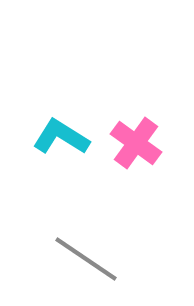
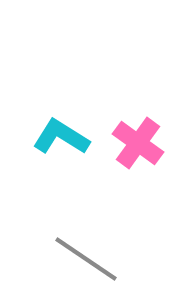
pink cross: moved 2 px right
